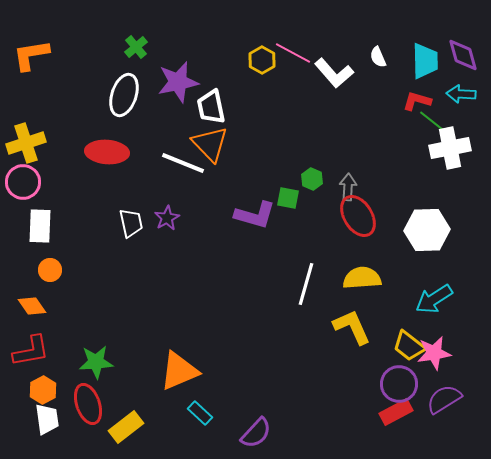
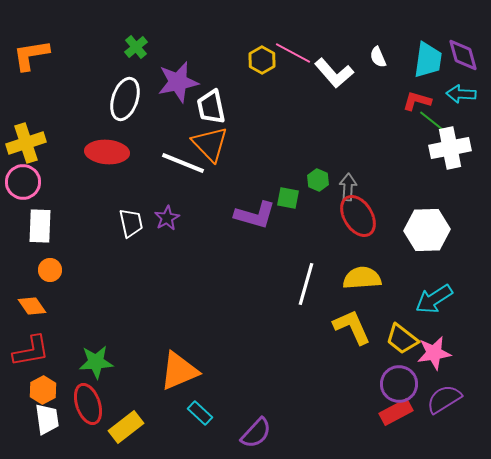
cyan trapezoid at (425, 61): moved 3 px right, 1 px up; rotated 9 degrees clockwise
white ellipse at (124, 95): moved 1 px right, 4 px down
green hexagon at (312, 179): moved 6 px right, 1 px down
yellow trapezoid at (409, 346): moved 7 px left, 7 px up
